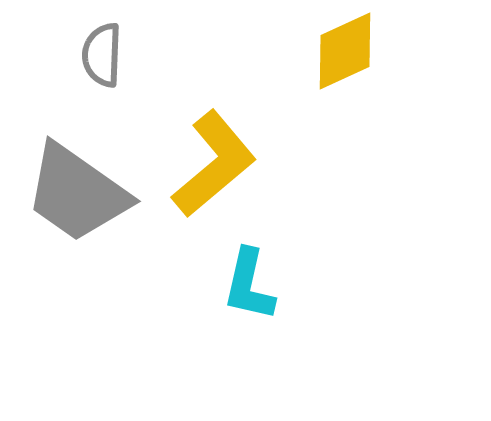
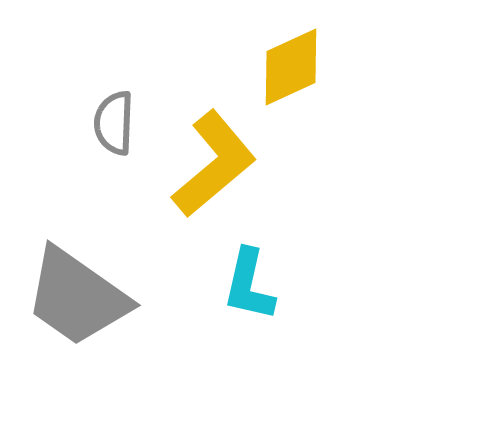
yellow diamond: moved 54 px left, 16 px down
gray semicircle: moved 12 px right, 68 px down
gray trapezoid: moved 104 px down
